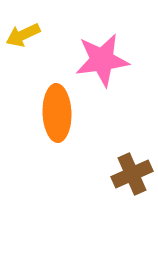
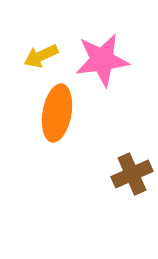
yellow arrow: moved 18 px right, 21 px down
orange ellipse: rotated 12 degrees clockwise
